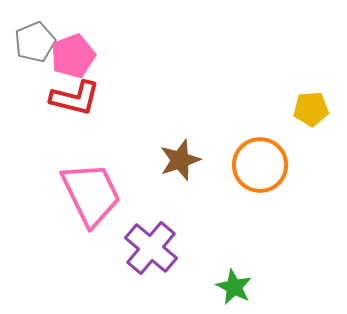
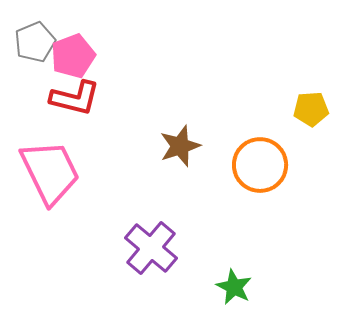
brown star: moved 14 px up
pink trapezoid: moved 41 px left, 22 px up
